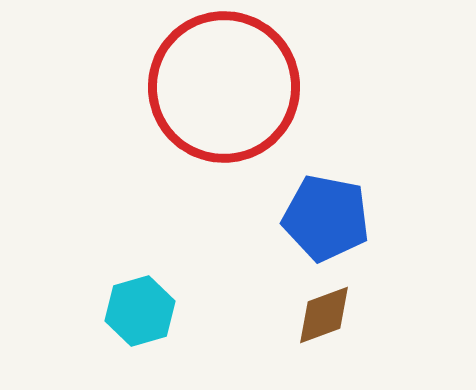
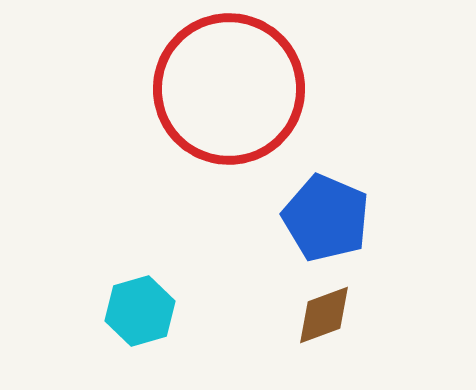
red circle: moved 5 px right, 2 px down
blue pentagon: rotated 12 degrees clockwise
